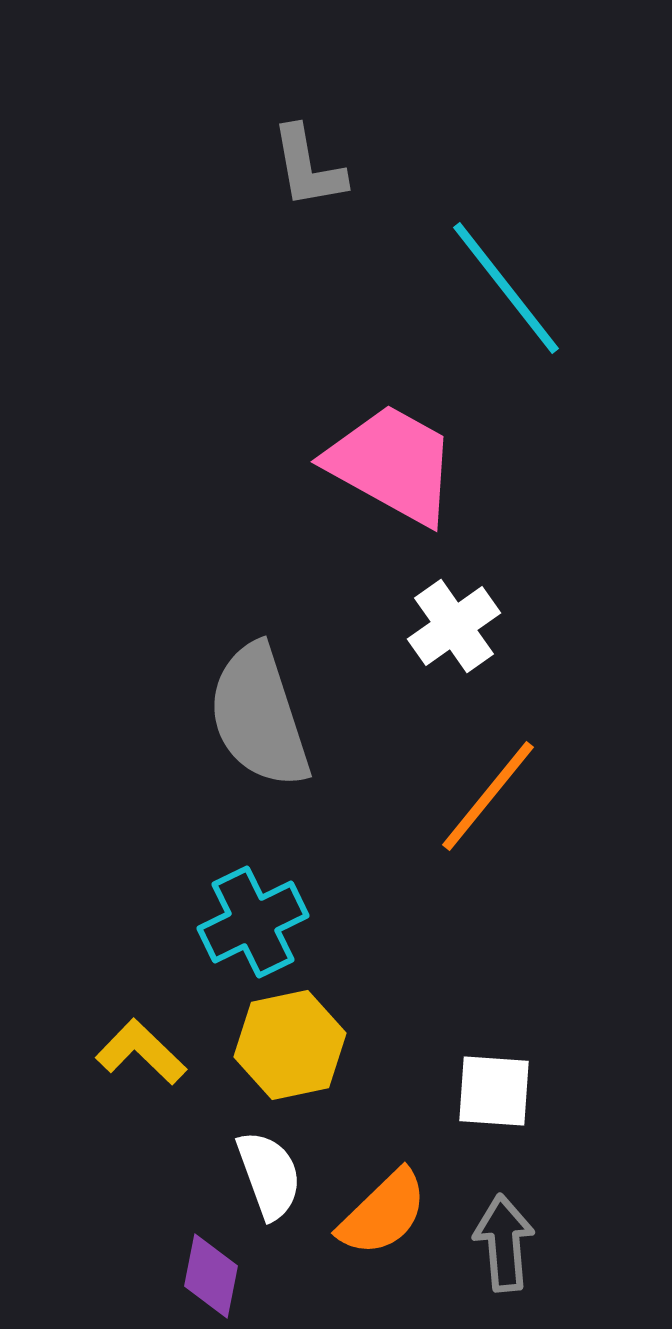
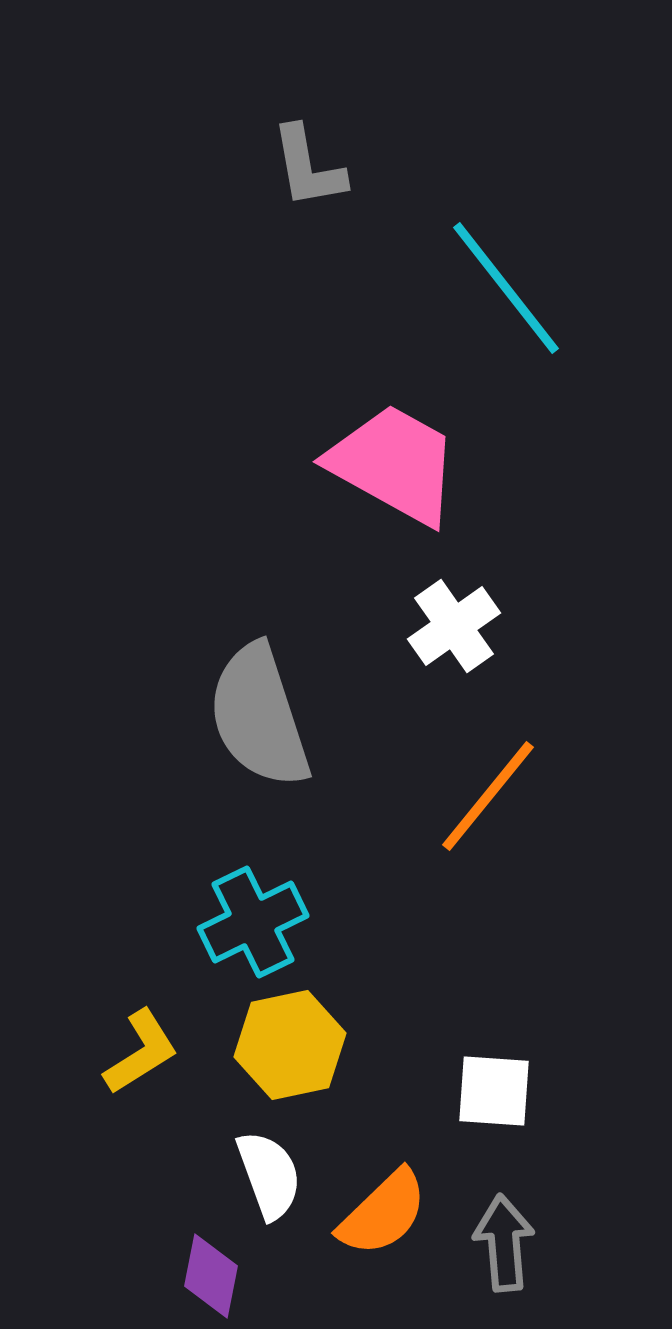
pink trapezoid: moved 2 px right
yellow L-shape: rotated 104 degrees clockwise
